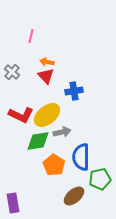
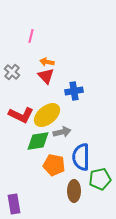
orange pentagon: rotated 20 degrees counterclockwise
brown ellipse: moved 5 px up; rotated 50 degrees counterclockwise
purple rectangle: moved 1 px right, 1 px down
